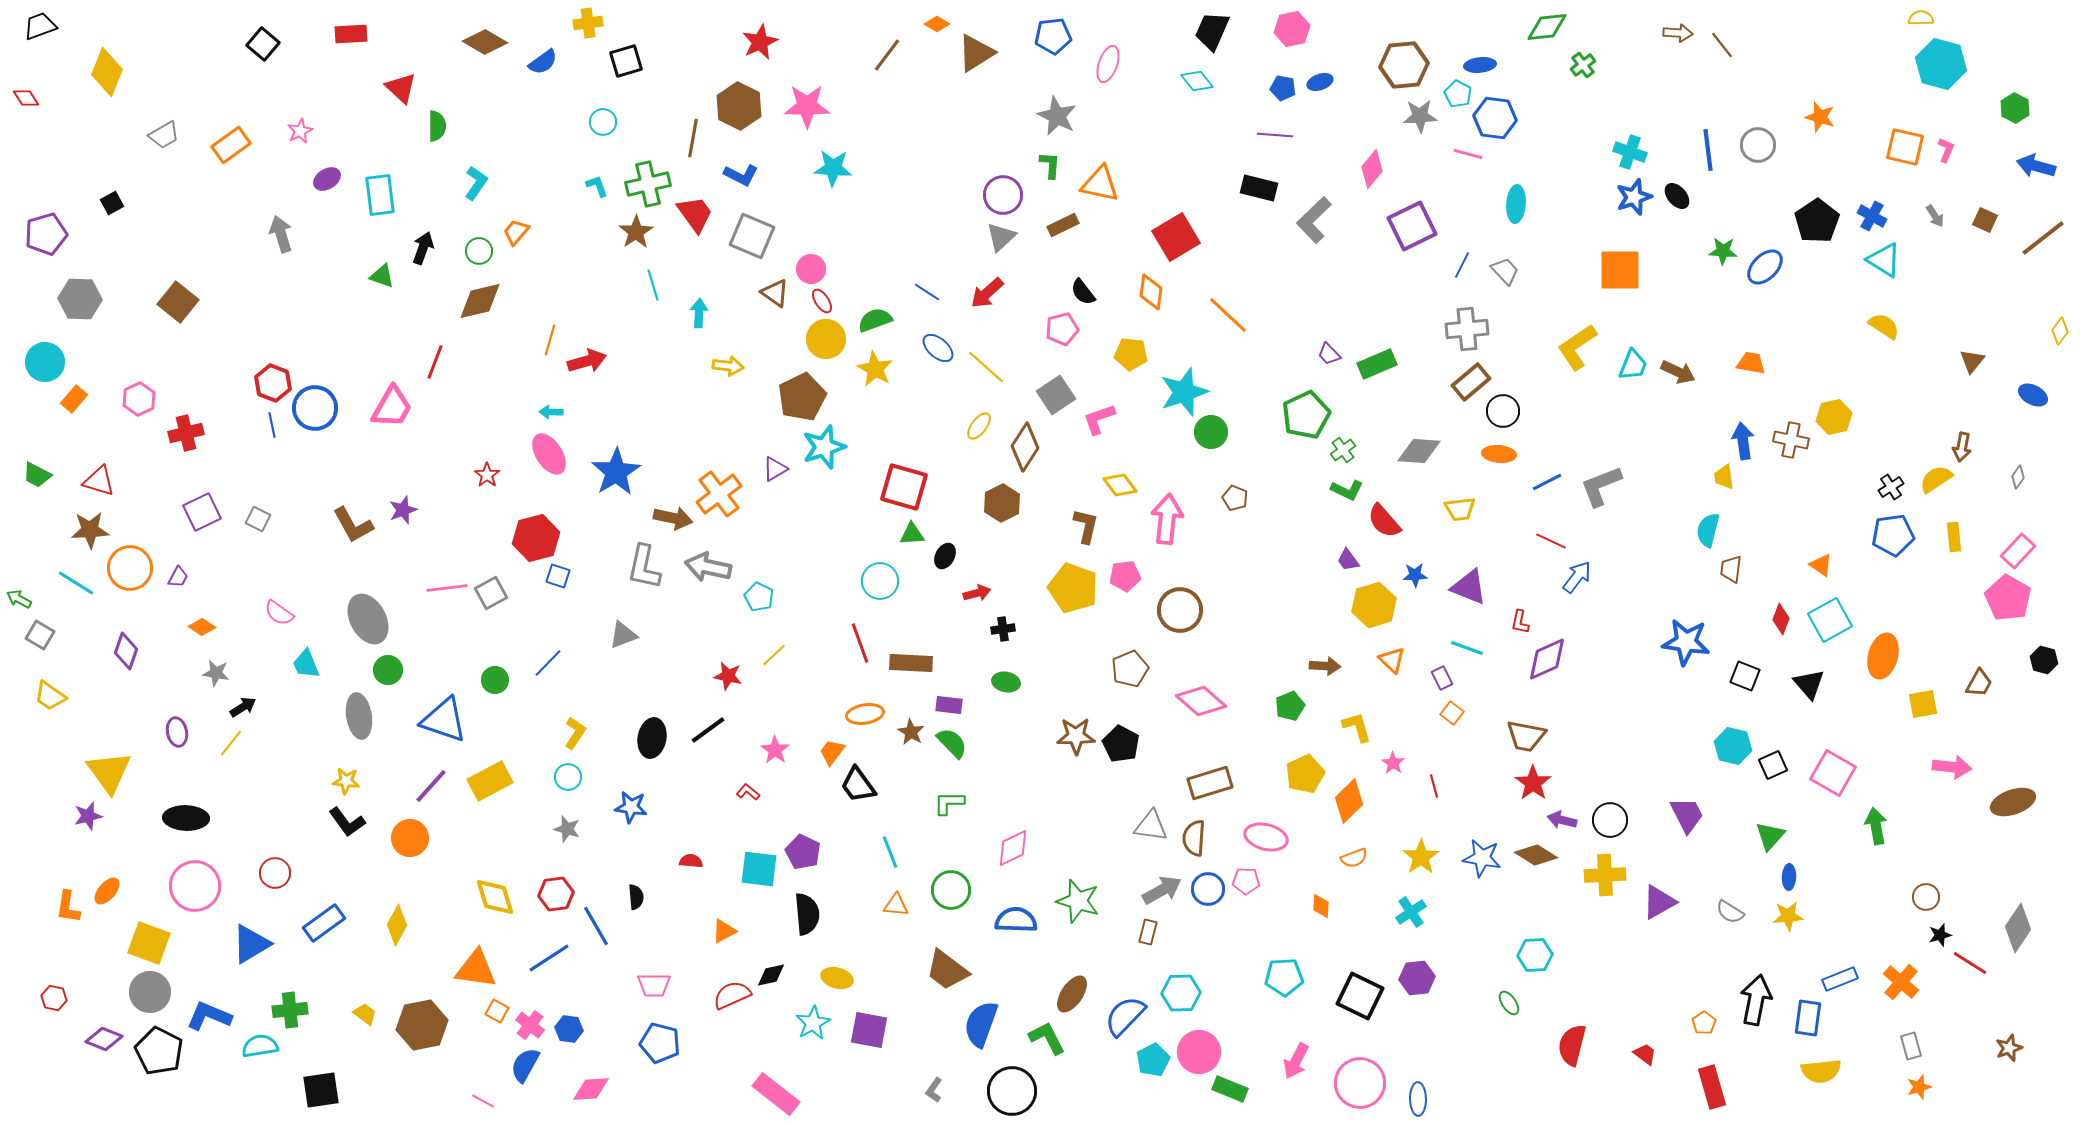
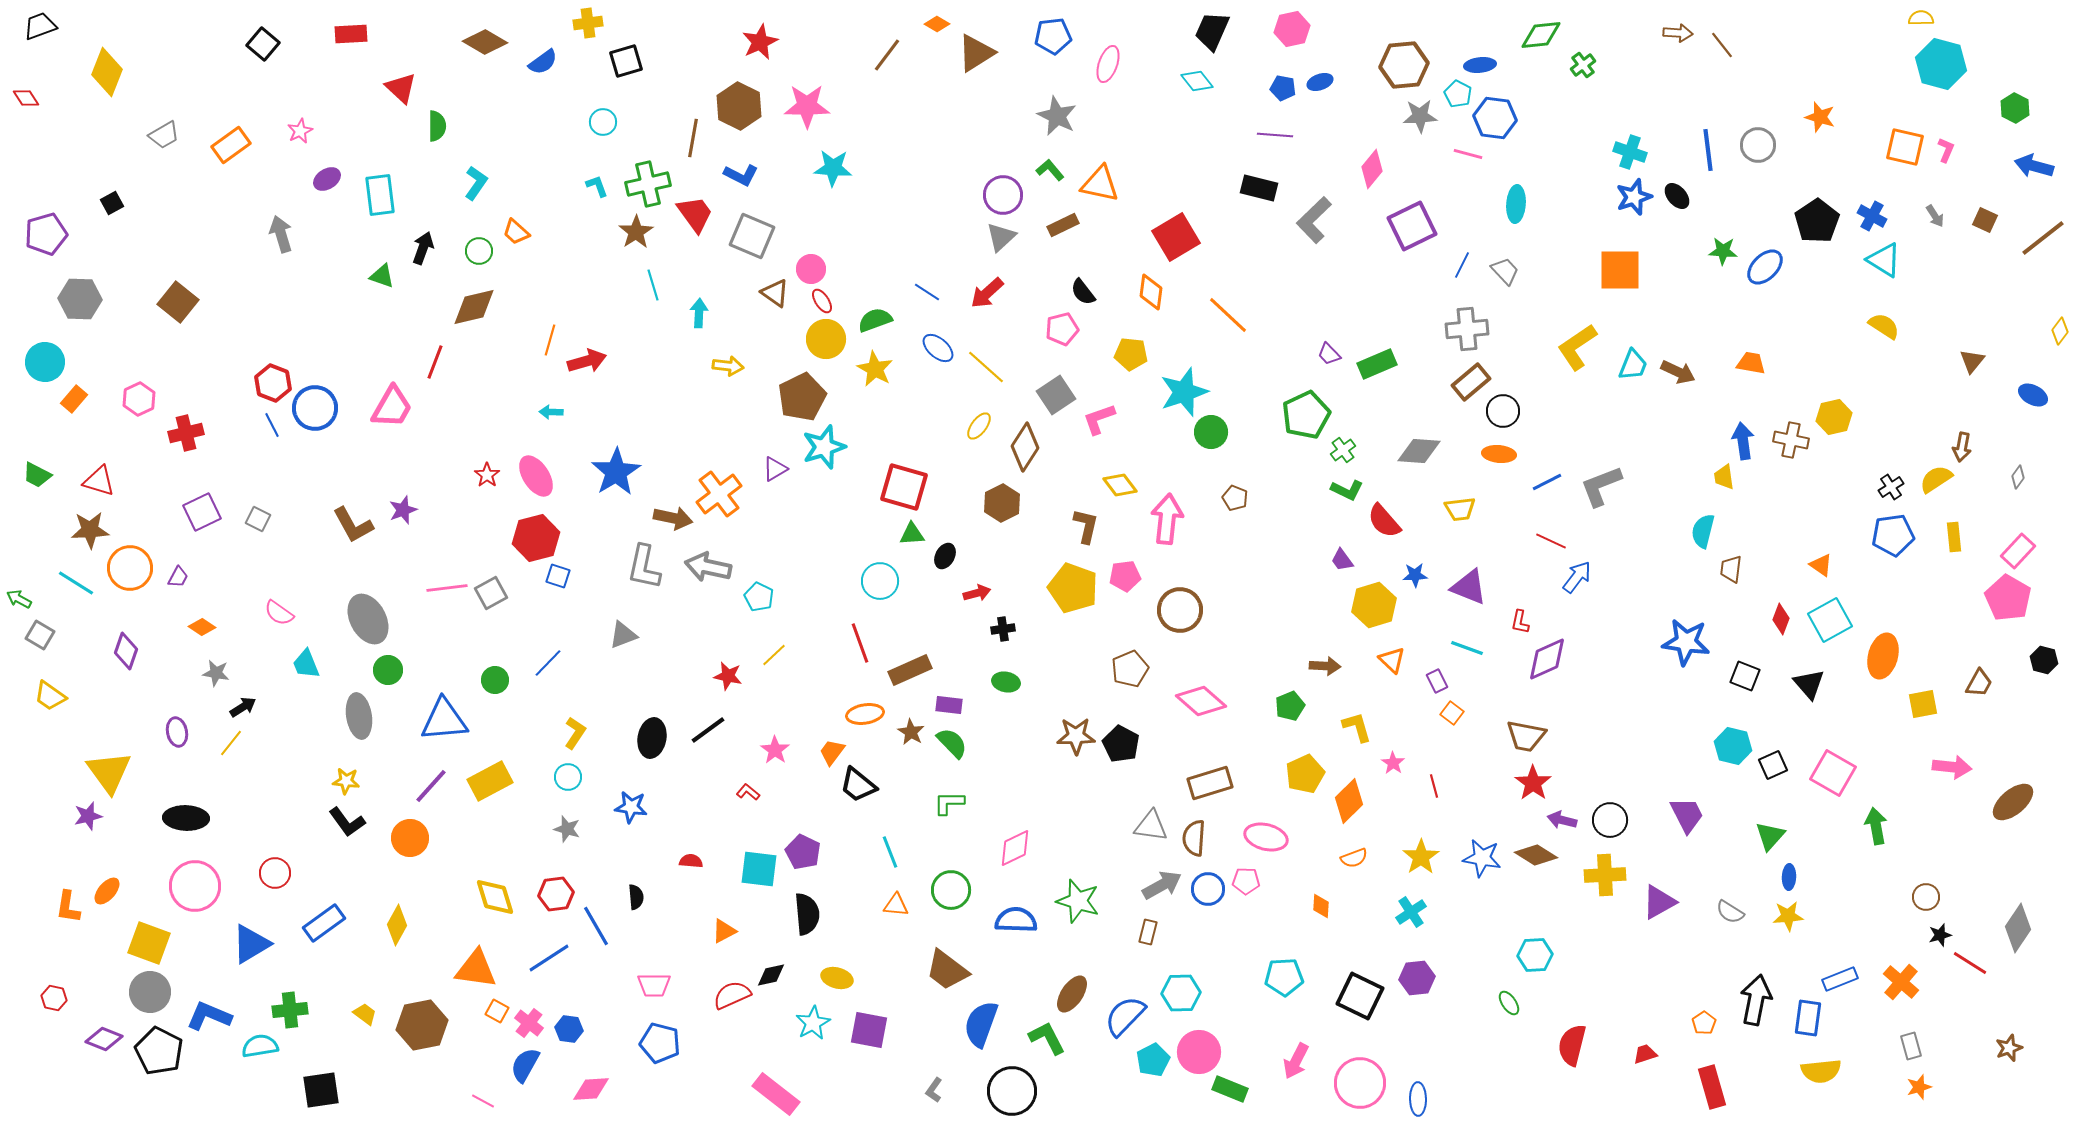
green diamond at (1547, 27): moved 6 px left, 8 px down
green L-shape at (1050, 165): moved 5 px down; rotated 44 degrees counterclockwise
blue arrow at (2036, 166): moved 2 px left
orange trapezoid at (516, 232): rotated 88 degrees counterclockwise
brown diamond at (480, 301): moved 6 px left, 6 px down
blue line at (272, 425): rotated 15 degrees counterclockwise
pink ellipse at (549, 454): moved 13 px left, 22 px down
cyan semicircle at (1708, 530): moved 5 px left, 1 px down
purple trapezoid at (1348, 560): moved 6 px left
brown rectangle at (911, 663): moved 1 px left, 7 px down; rotated 27 degrees counterclockwise
purple rectangle at (1442, 678): moved 5 px left, 3 px down
blue triangle at (444, 720): rotated 24 degrees counterclockwise
black trapezoid at (858, 785): rotated 15 degrees counterclockwise
brown ellipse at (2013, 802): rotated 21 degrees counterclockwise
pink diamond at (1013, 848): moved 2 px right
gray arrow at (1162, 890): moved 5 px up
pink cross at (530, 1025): moved 1 px left, 2 px up
red trapezoid at (1645, 1054): rotated 55 degrees counterclockwise
